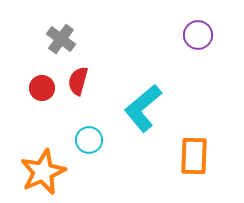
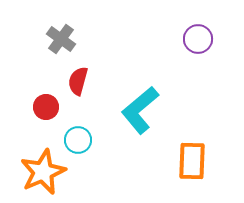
purple circle: moved 4 px down
red circle: moved 4 px right, 19 px down
cyan L-shape: moved 3 px left, 2 px down
cyan circle: moved 11 px left
orange rectangle: moved 2 px left, 5 px down
